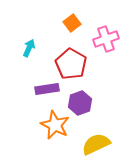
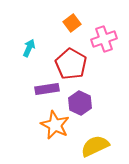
pink cross: moved 2 px left
purple hexagon: rotated 15 degrees counterclockwise
yellow semicircle: moved 1 px left, 2 px down
